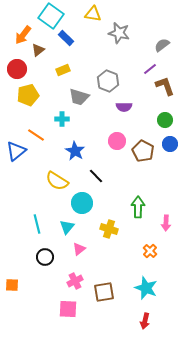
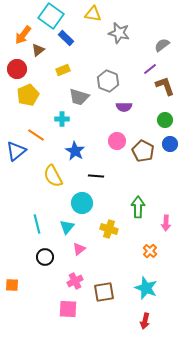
yellow pentagon: rotated 10 degrees counterclockwise
black line: rotated 42 degrees counterclockwise
yellow semicircle: moved 4 px left, 5 px up; rotated 30 degrees clockwise
